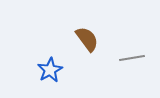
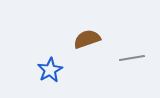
brown semicircle: rotated 72 degrees counterclockwise
